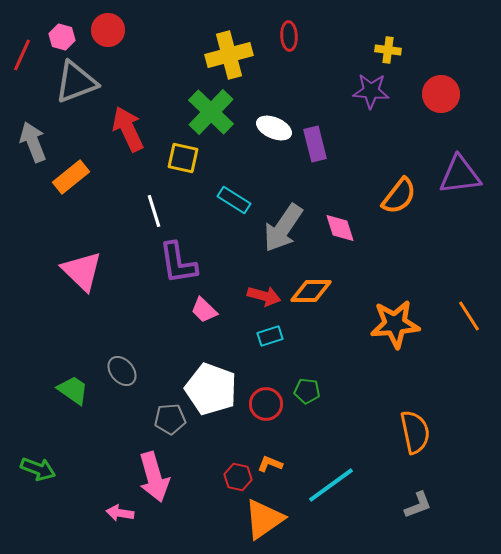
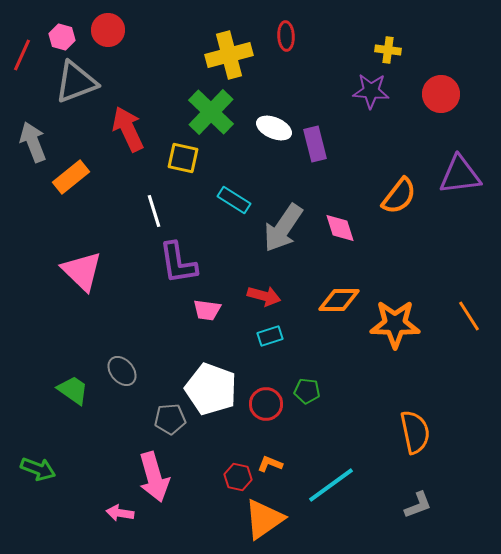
red ellipse at (289, 36): moved 3 px left
orange diamond at (311, 291): moved 28 px right, 9 px down
pink trapezoid at (204, 310): moved 3 px right; rotated 36 degrees counterclockwise
orange star at (395, 324): rotated 6 degrees clockwise
